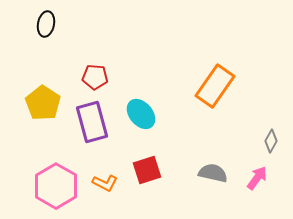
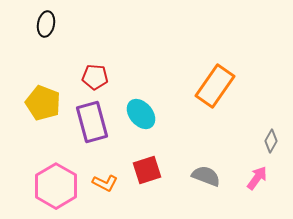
yellow pentagon: rotated 12 degrees counterclockwise
gray semicircle: moved 7 px left, 3 px down; rotated 8 degrees clockwise
